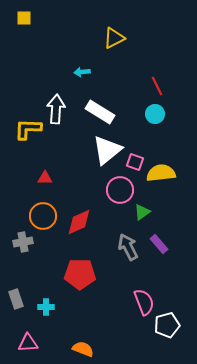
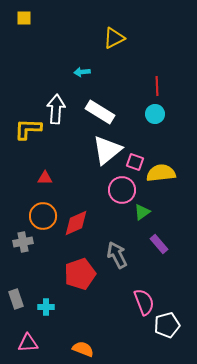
red line: rotated 24 degrees clockwise
pink circle: moved 2 px right
red diamond: moved 3 px left, 1 px down
gray arrow: moved 11 px left, 8 px down
red pentagon: rotated 20 degrees counterclockwise
